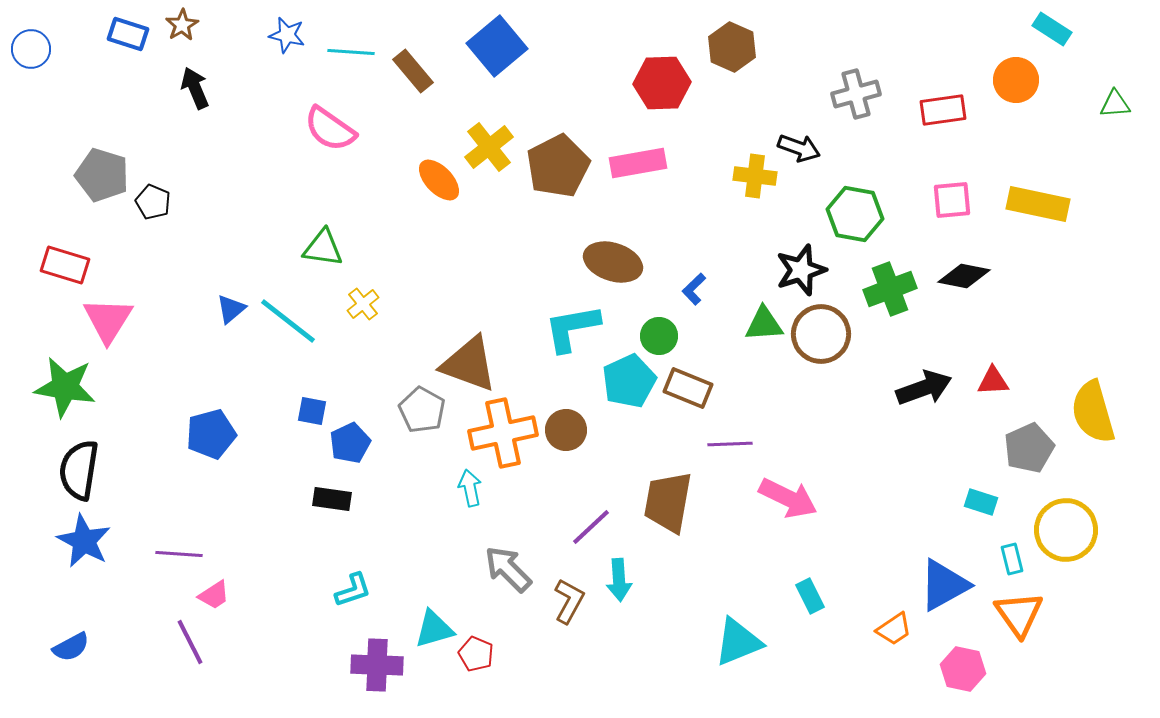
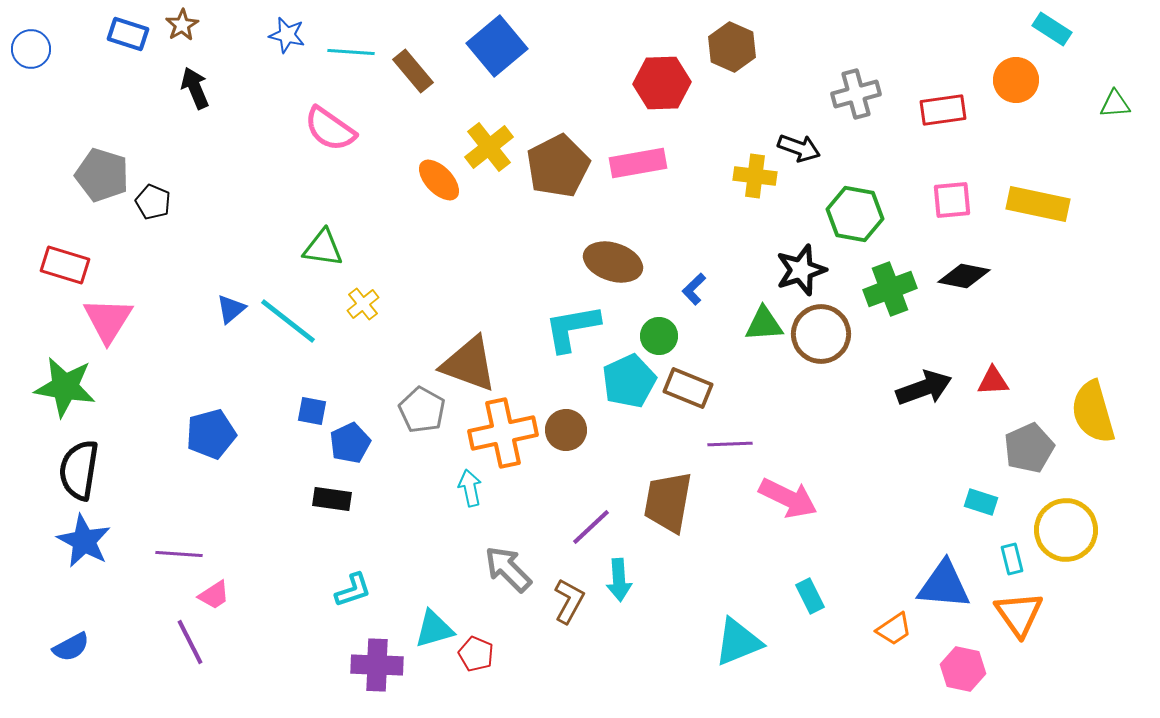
blue triangle at (944, 585): rotated 34 degrees clockwise
